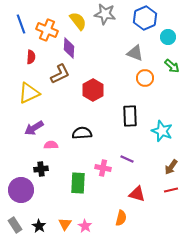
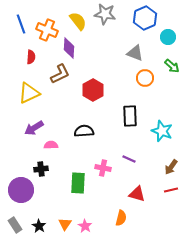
black semicircle: moved 2 px right, 2 px up
purple line: moved 2 px right
